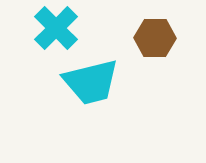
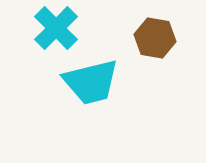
brown hexagon: rotated 9 degrees clockwise
